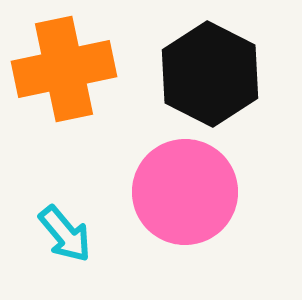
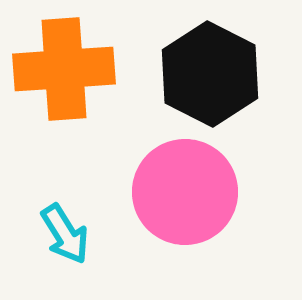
orange cross: rotated 8 degrees clockwise
cyan arrow: rotated 8 degrees clockwise
